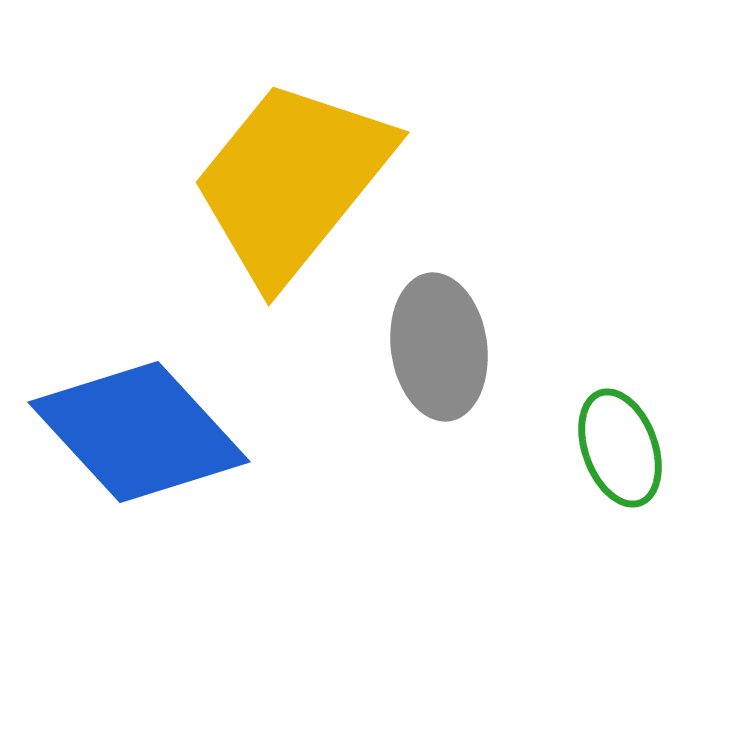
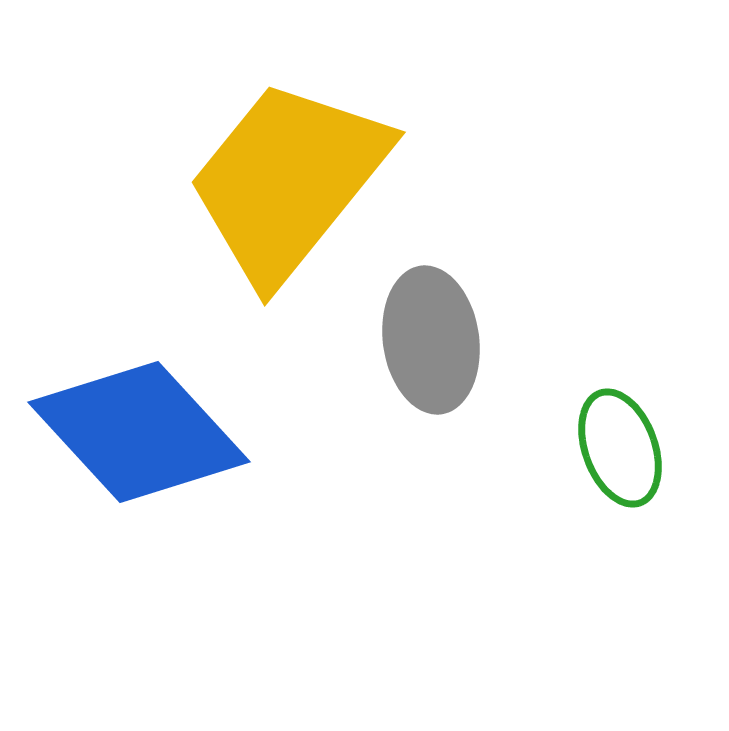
yellow trapezoid: moved 4 px left
gray ellipse: moved 8 px left, 7 px up
